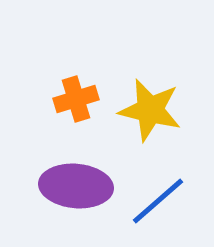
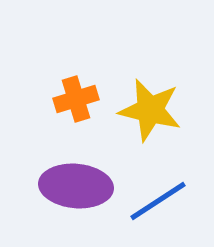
blue line: rotated 8 degrees clockwise
